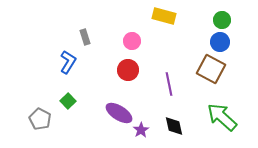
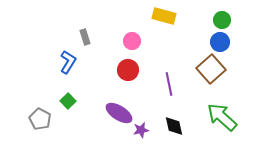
brown square: rotated 20 degrees clockwise
purple star: rotated 21 degrees clockwise
